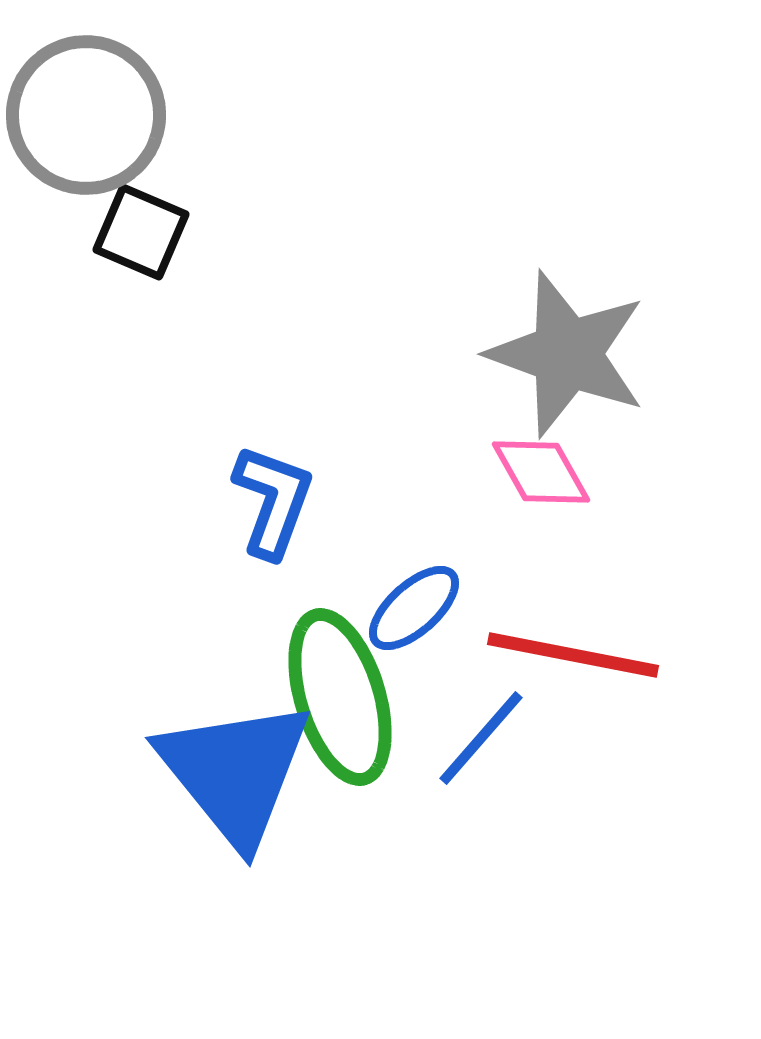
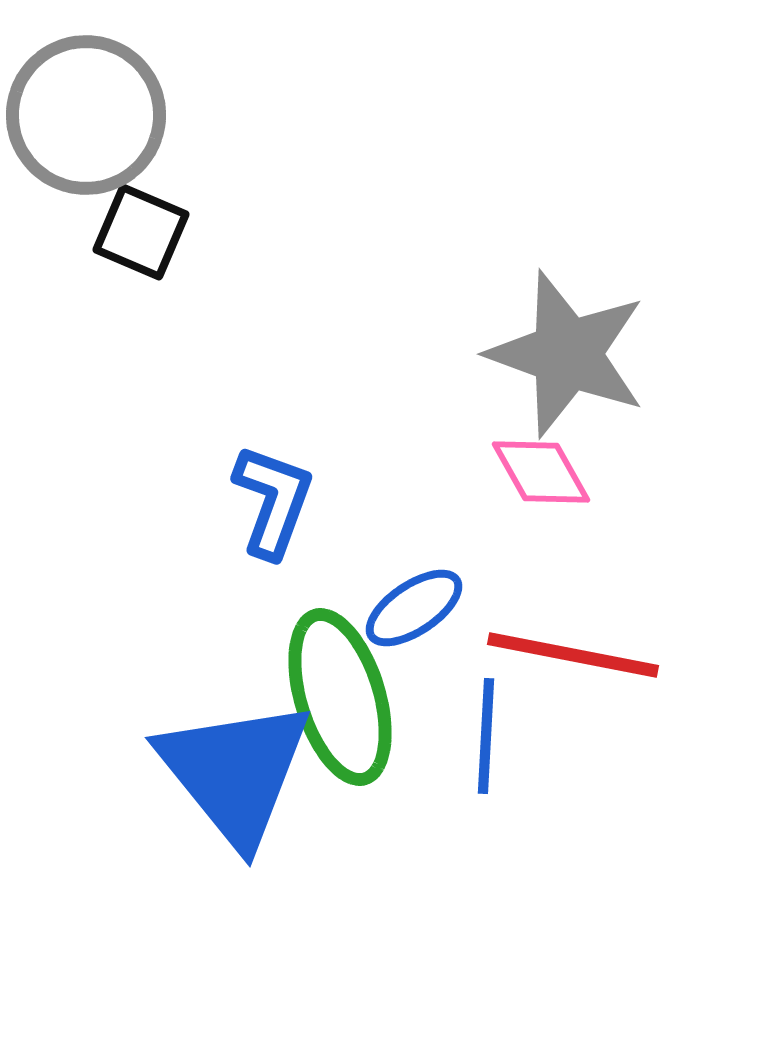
blue ellipse: rotated 8 degrees clockwise
blue line: moved 5 px right, 2 px up; rotated 38 degrees counterclockwise
